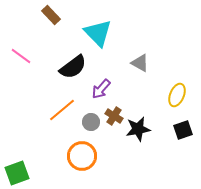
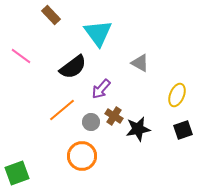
cyan triangle: rotated 8 degrees clockwise
